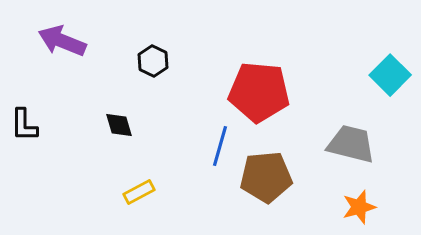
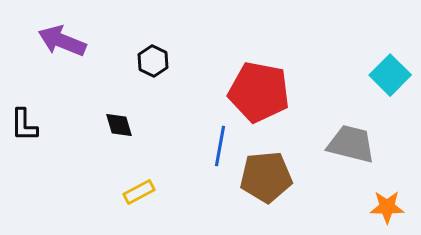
red pentagon: rotated 6 degrees clockwise
blue line: rotated 6 degrees counterclockwise
orange star: moved 28 px right; rotated 16 degrees clockwise
